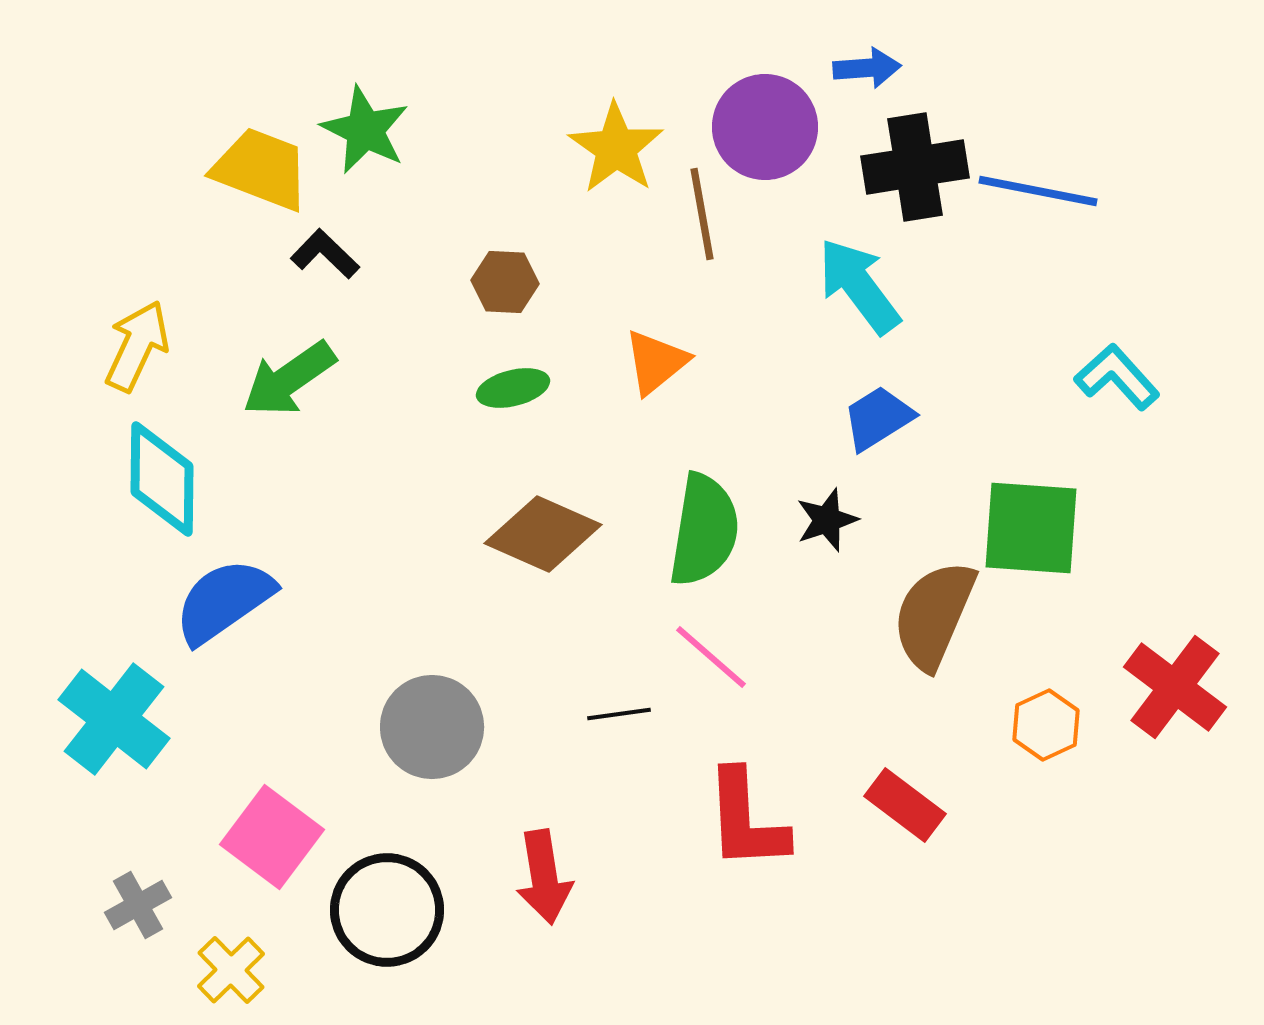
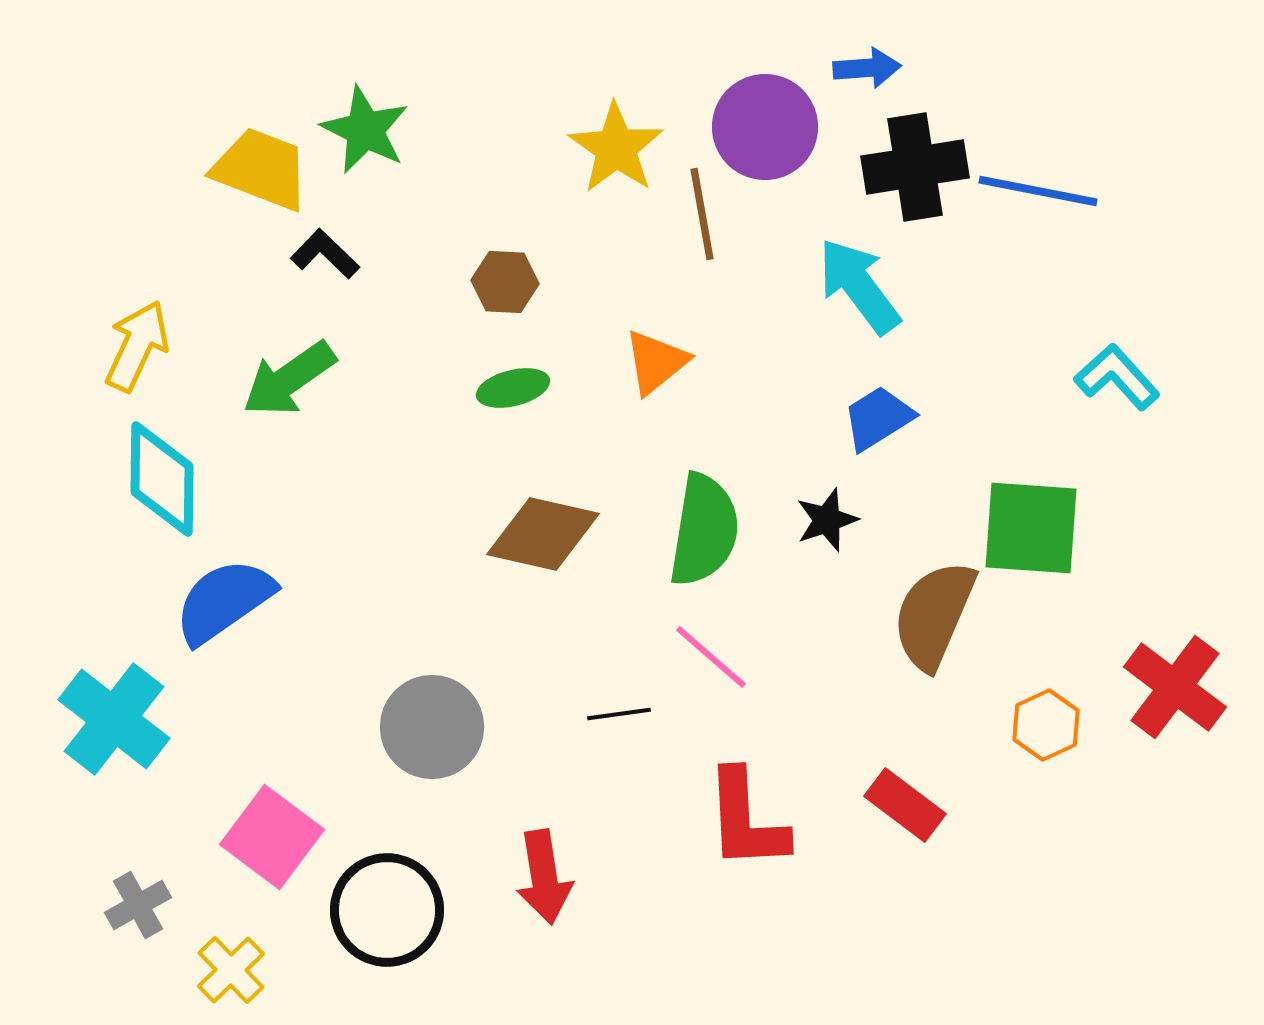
brown diamond: rotated 11 degrees counterclockwise
